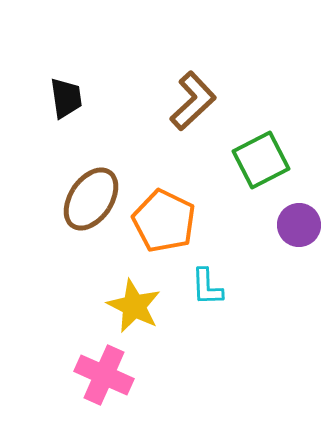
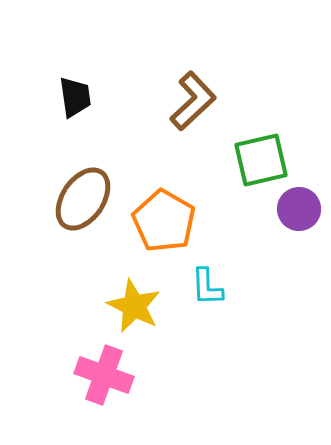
black trapezoid: moved 9 px right, 1 px up
green square: rotated 14 degrees clockwise
brown ellipse: moved 8 px left
orange pentagon: rotated 4 degrees clockwise
purple circle: moved 16 px up
pink cross: rotated 4 degrees counterclockwise
